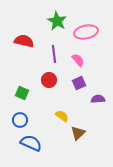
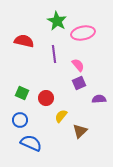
pink ellipse: moved 3 px left, 1 px down
pink semicircle: moved 5 px down
red circle: moved 3 px left, 18 px down
purple semicircle: moved 1 px right
yellow semicircle: moved 1 px left; rotated 88 degrees counterclockwise
brown triangle: moved 2 px right, 2 px up
